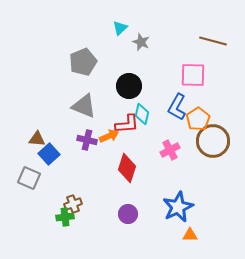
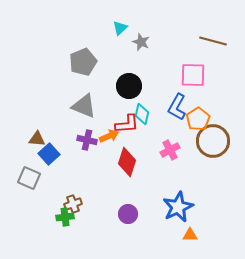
red diamond: moved 6 px up
